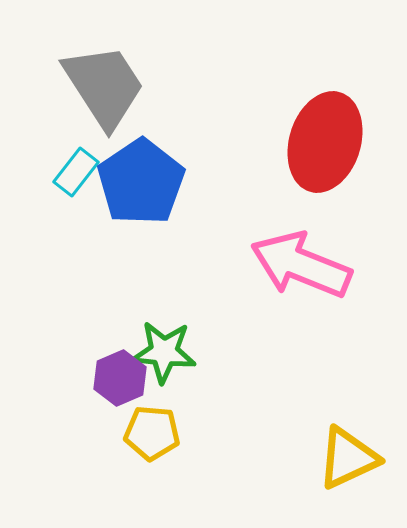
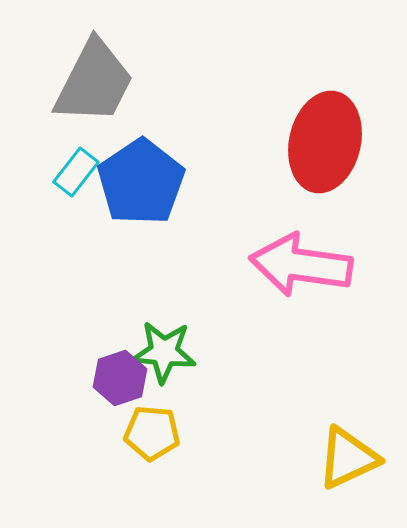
gray trapezoid: moved 10 px left, 4 px up; rotated 60 degrees clockwise
red ellipse: rotated 4 degrees counterclockwise
pink arrow: rotated 14 degrees counterclockwise
purple hexagon: rotated 4 degrees clockwise
